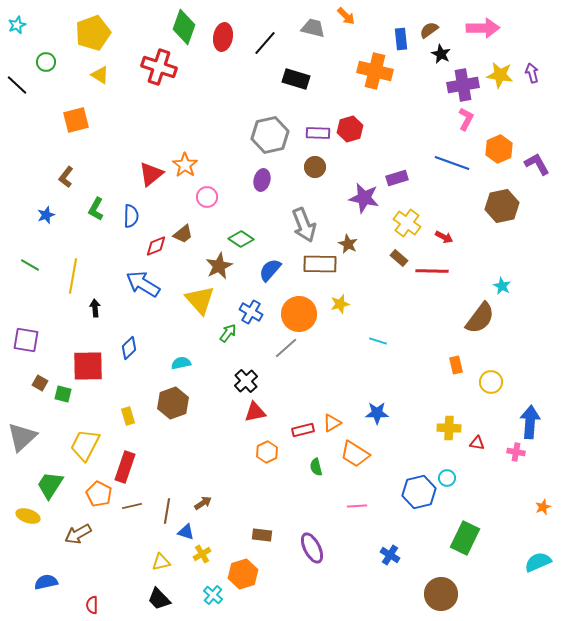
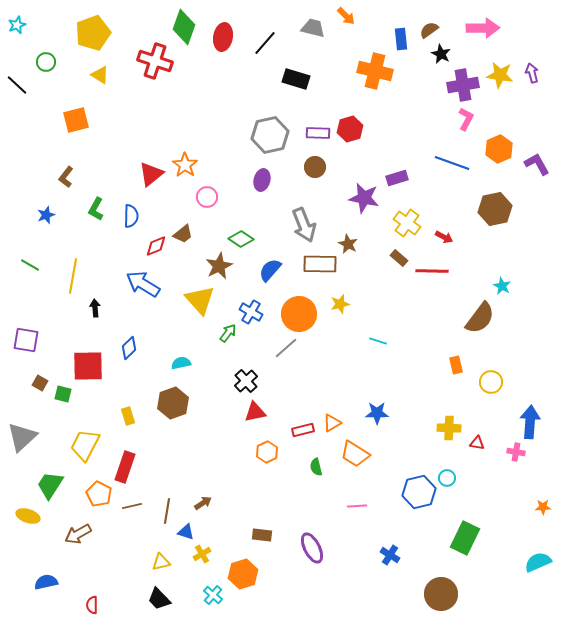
red cross at (159, 67): moved 4 px left, 6 px up
brown hexagon at (502, 206): moved 7 px left, 3 px down
orange star at (543, 507): rotated 21 degrees clockwise
